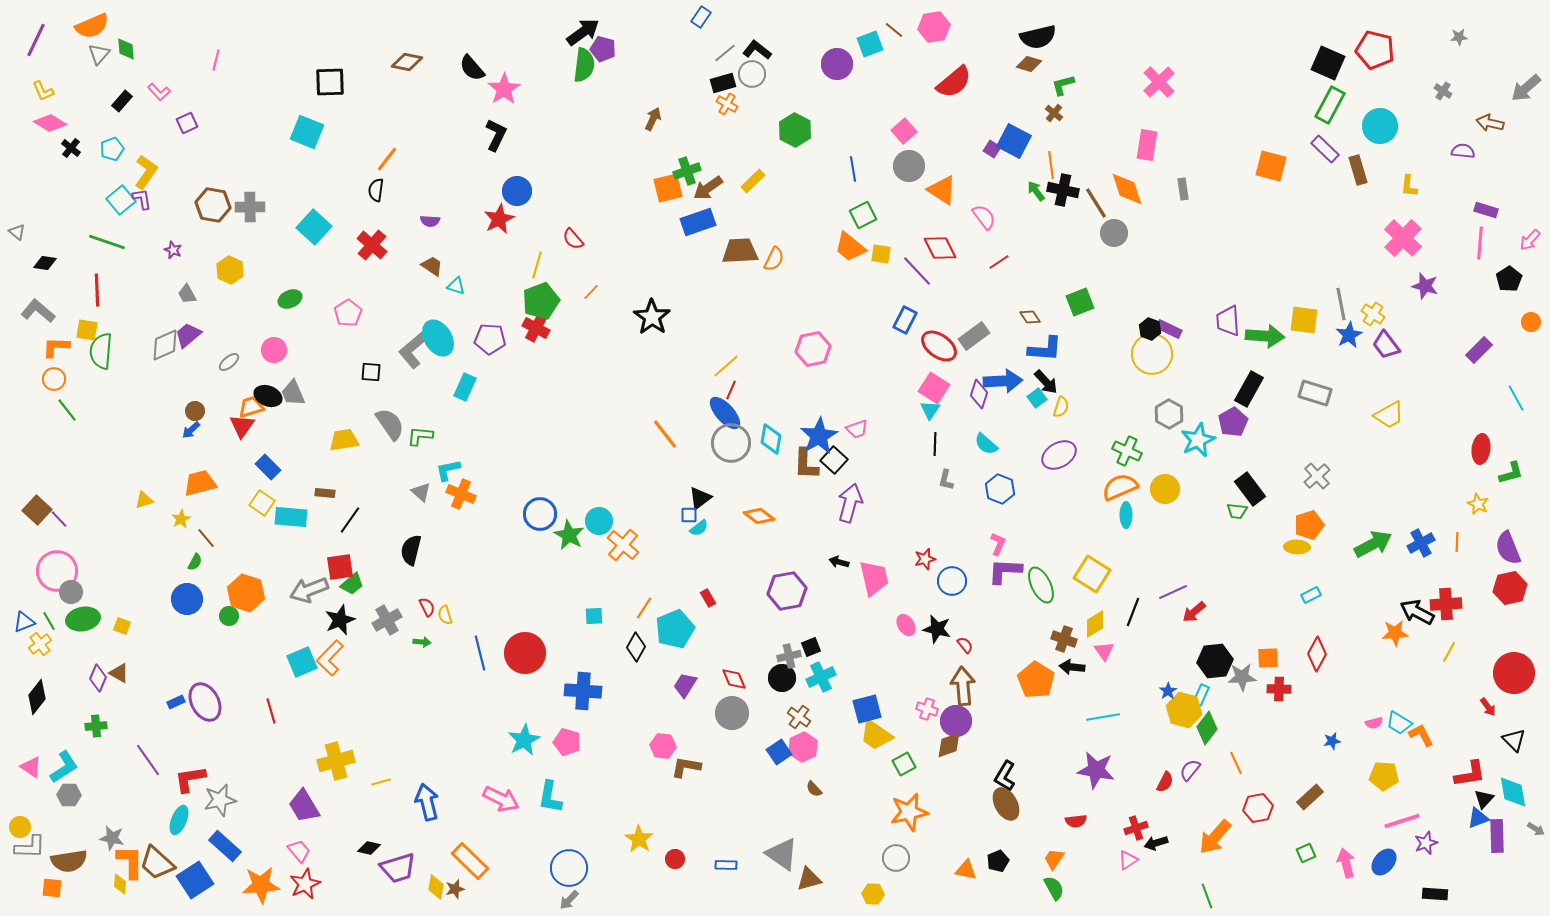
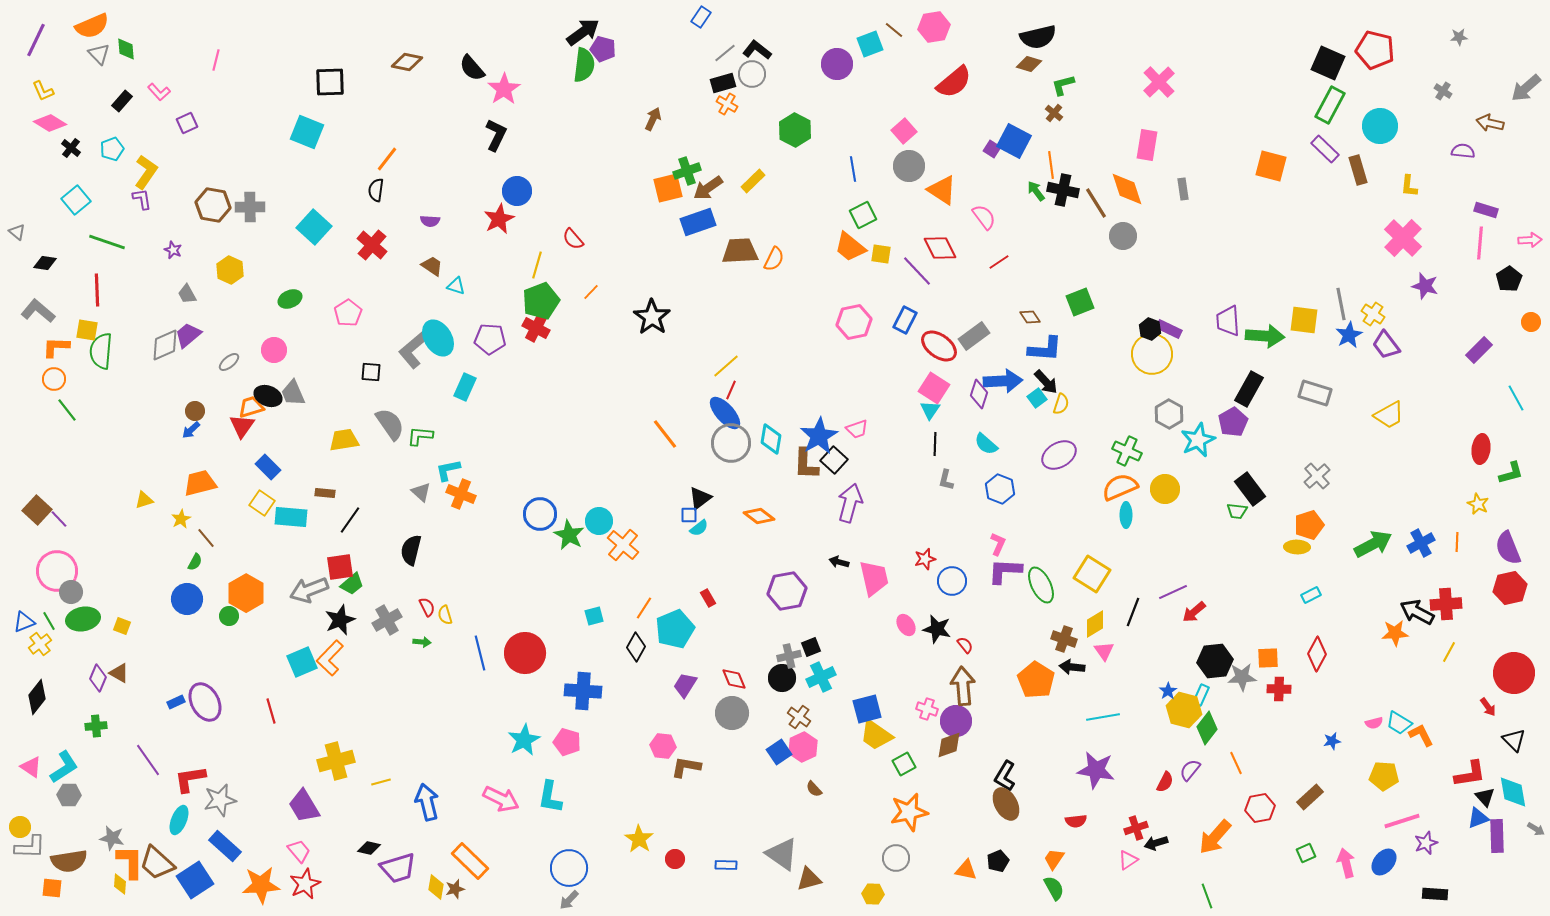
gray triangle at (99, 54): rotated 25 degrees counterclockwise
cyan square at (121, 200): moved 45 px left
gray circle at (1114, 233): moved 9 px right, 3 px down
pink arrow at (1530, 240): rotated 135 degrees counterclockwise
pink hexagon at (813, 349): moved 41 px right, 27 px up
yellow semicircle at (1061, 407): moved 3 px up
orange hexagon at (246, 593): rotated 12 degrees clockwise
cyan square at (594, 616): rotated 12 degrees counterclockwise
black triangle at (1484, 799): moved 1 px right, 2 px up; rotated 25 degrees counterclockwise
red hexagon at (1258, 808): moved 2 px right
